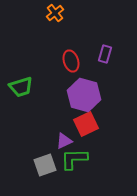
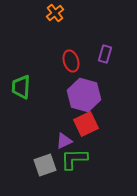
green trapezoid: rotated 110 degrees clockwise
